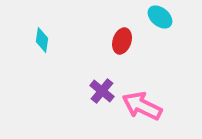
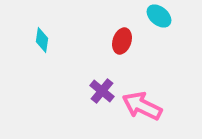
cyan ellipse: moved 1 px left, 1 px up
